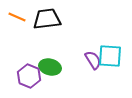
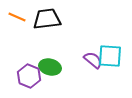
purple semicircle: rotated 18 degrees counterclockwise
